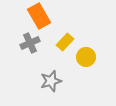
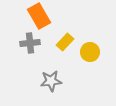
gray cross: rotated 18 degrees clockwise
yellow circle: moved 4 px right, 5 px up
gray star: rotated 10 degrees clockwise
